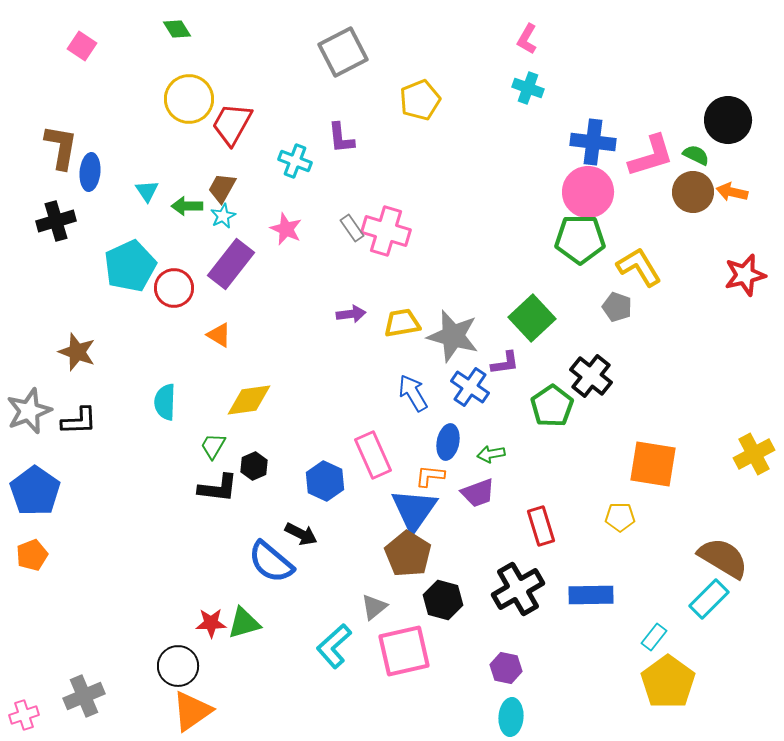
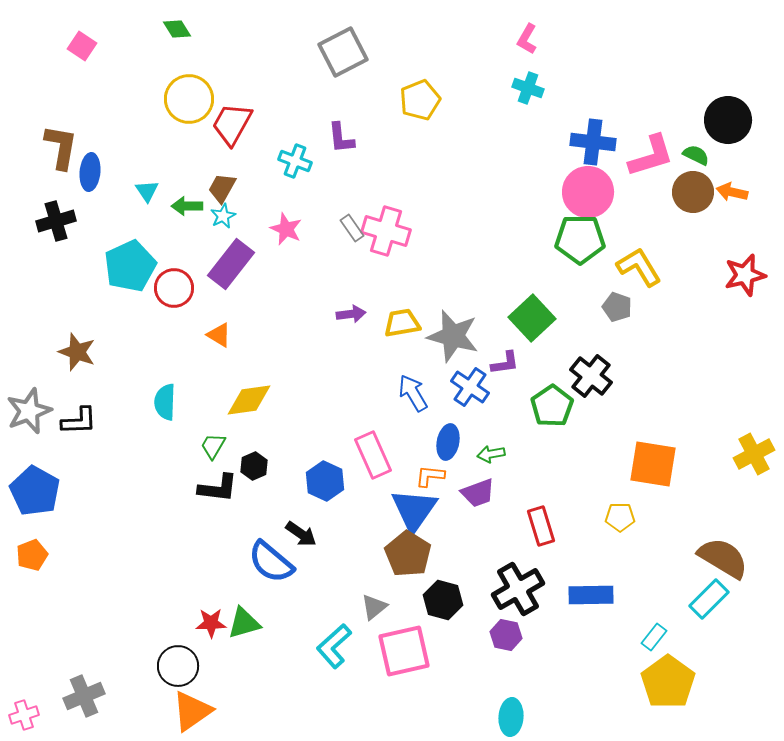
blue pentagon at (35, 491): rotated 6 degrees counterclockwise
black arrow at (301, 534): rotated 8 degrees clockwise
purple hexagon at (506, 668): moved 33 px up
